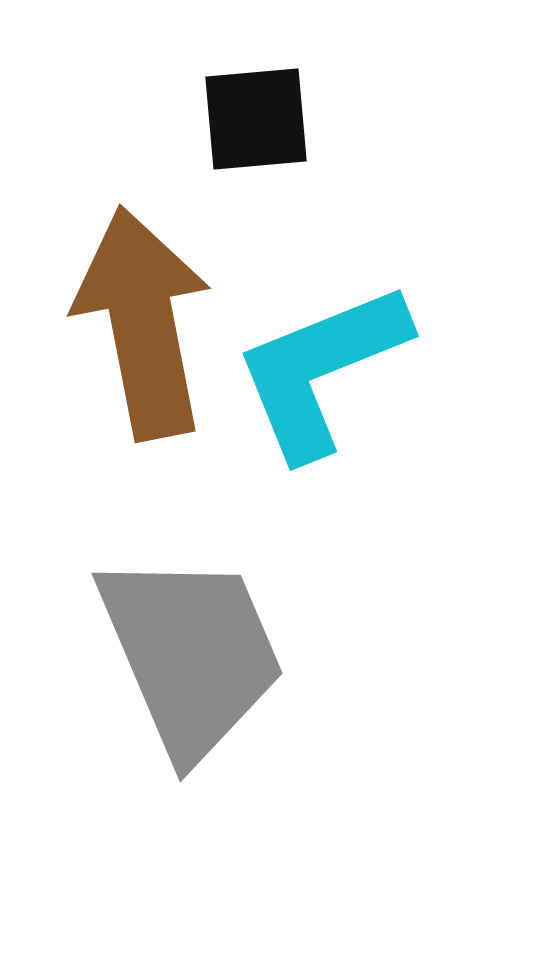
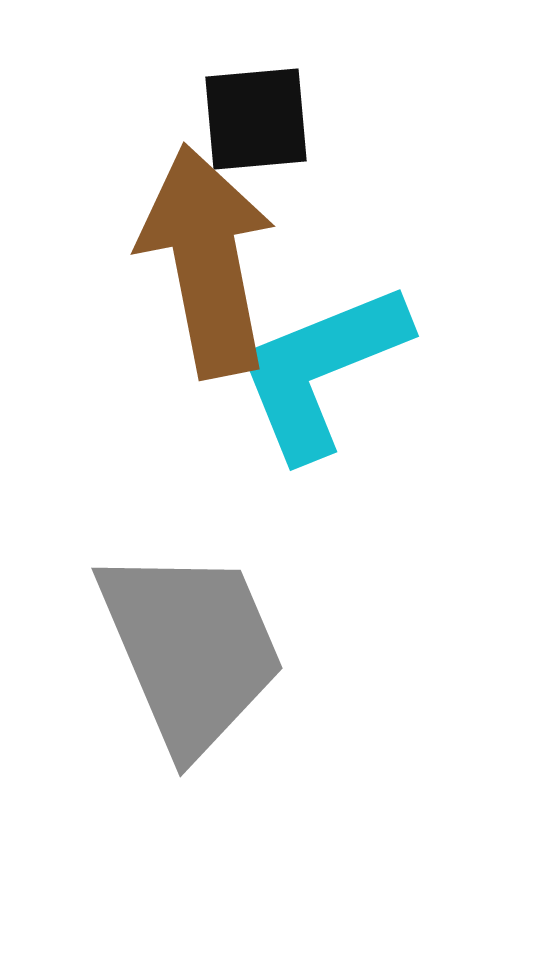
brown arrow: moved 64 px right, 62 px up
gray trapezoid: moved 5 px up
